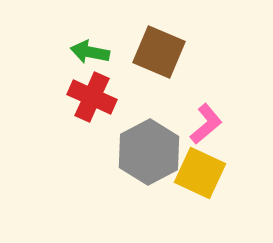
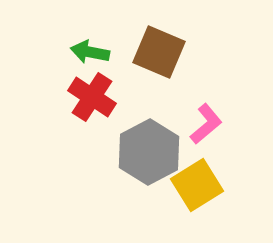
red cross: rotated 9 degrees clockwise
yellow square: moved 3 px left, 12 px down; rotated 33 degrees clockwise
